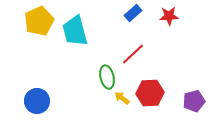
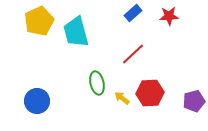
cyan trapezoid: moved 1 px right, 1 px down
green ellipse: moved 10 px left, 6 px down
